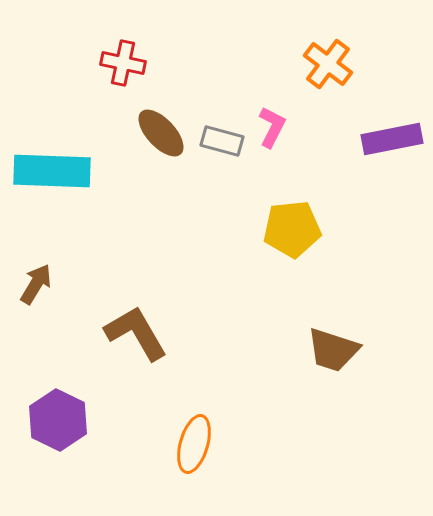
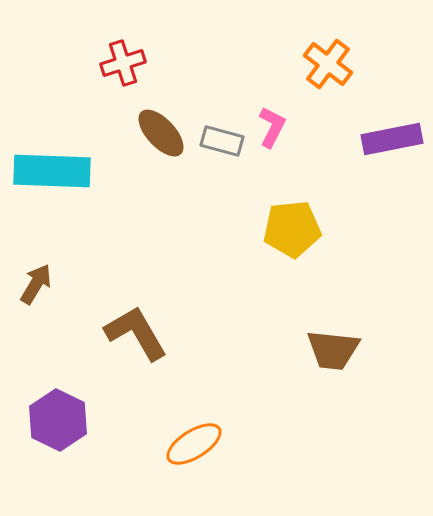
red cross: rotated 30 degrees counterclockwise
brown trapezoid: rotated 12 degrees counterclockwise
orange ellipse: rotated 42 degrees clockwise
